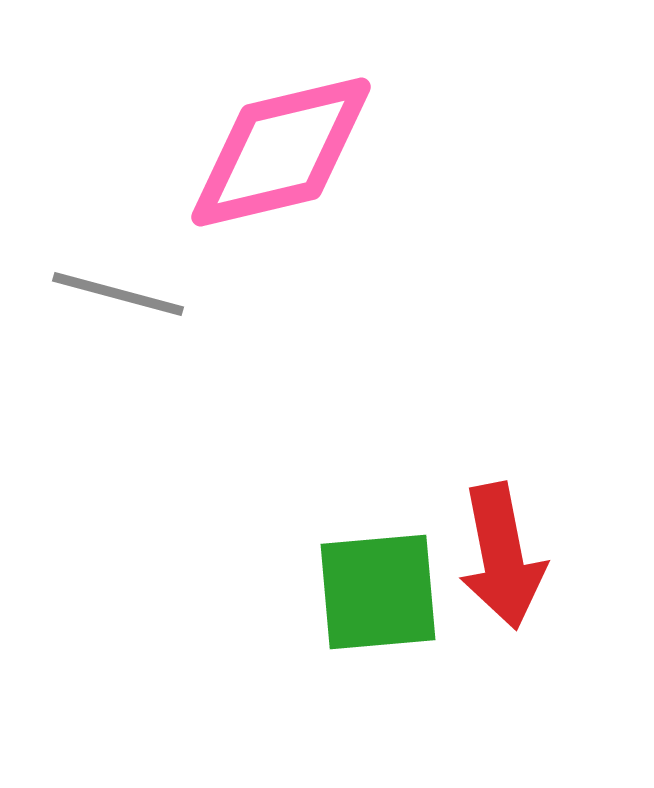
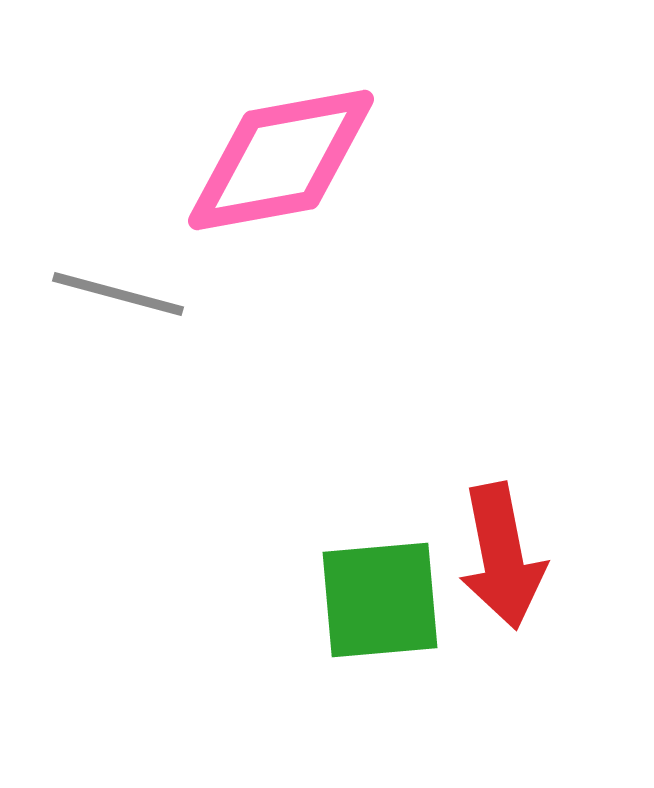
pink diamond: moved 8 px down; rotated 3 degrees clockwise
green square: moved 2 px right, 8 px down
